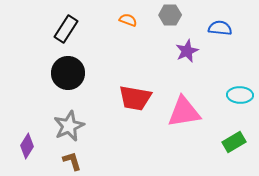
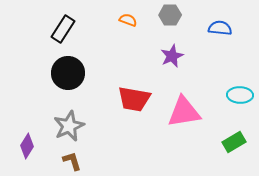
black rectangle: moved 3 px left
purple star: moved 15 px left, 5 px down
red trapezoid: moved 1 px left, 1 px down
